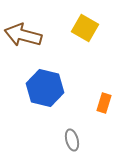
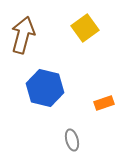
yellow square: rotated 24 degrees clockwise
brown arrow: rotated 90 degrees clockwise
orange rectangle: rotated 54 degrees clockwise
